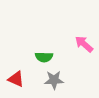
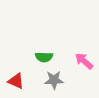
pink arrow: moved 17 px down
red triangle: moved 2 px down
